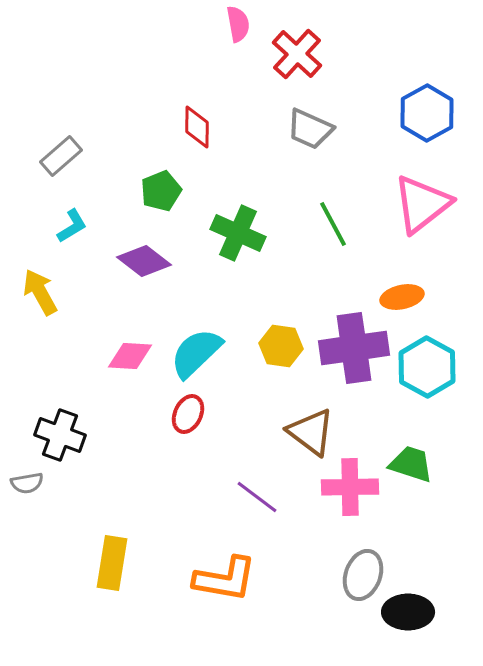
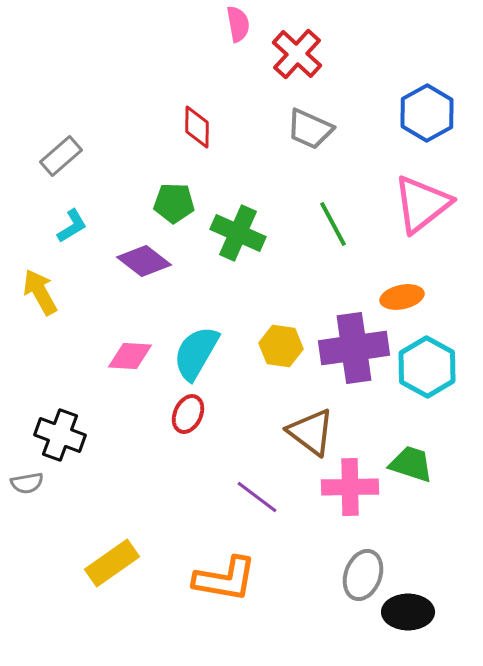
green pentagon: moved 13 px right, 12 px down; rotated 24 degrees clockwise
cyan semicircle: rotated 16 degrees counterclockwise
yellow rectangle: rotated 46 degrees clockwise
